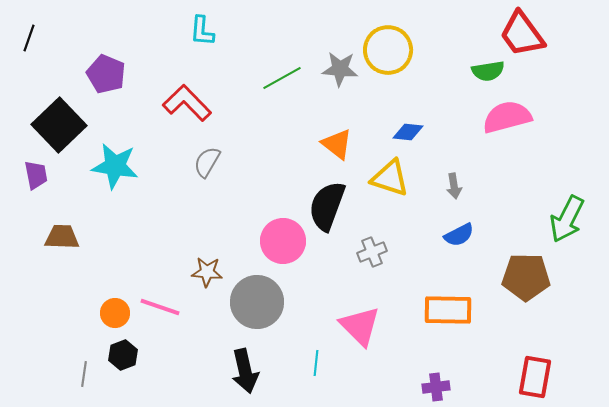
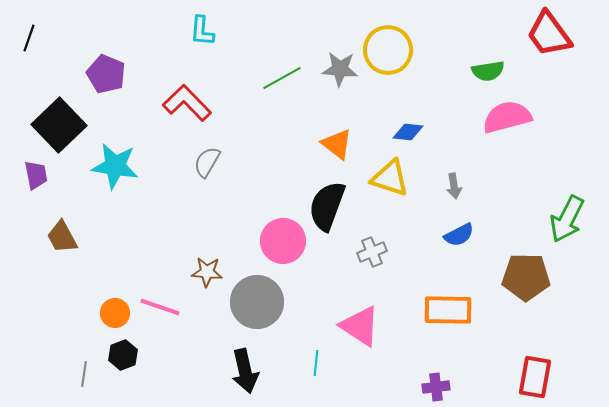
red trapezoid: moved 27 px right
brown trapezoid: rotated 120 degrees counterclockwise
pink triangle: rotated 12 degrees counterclockwise
